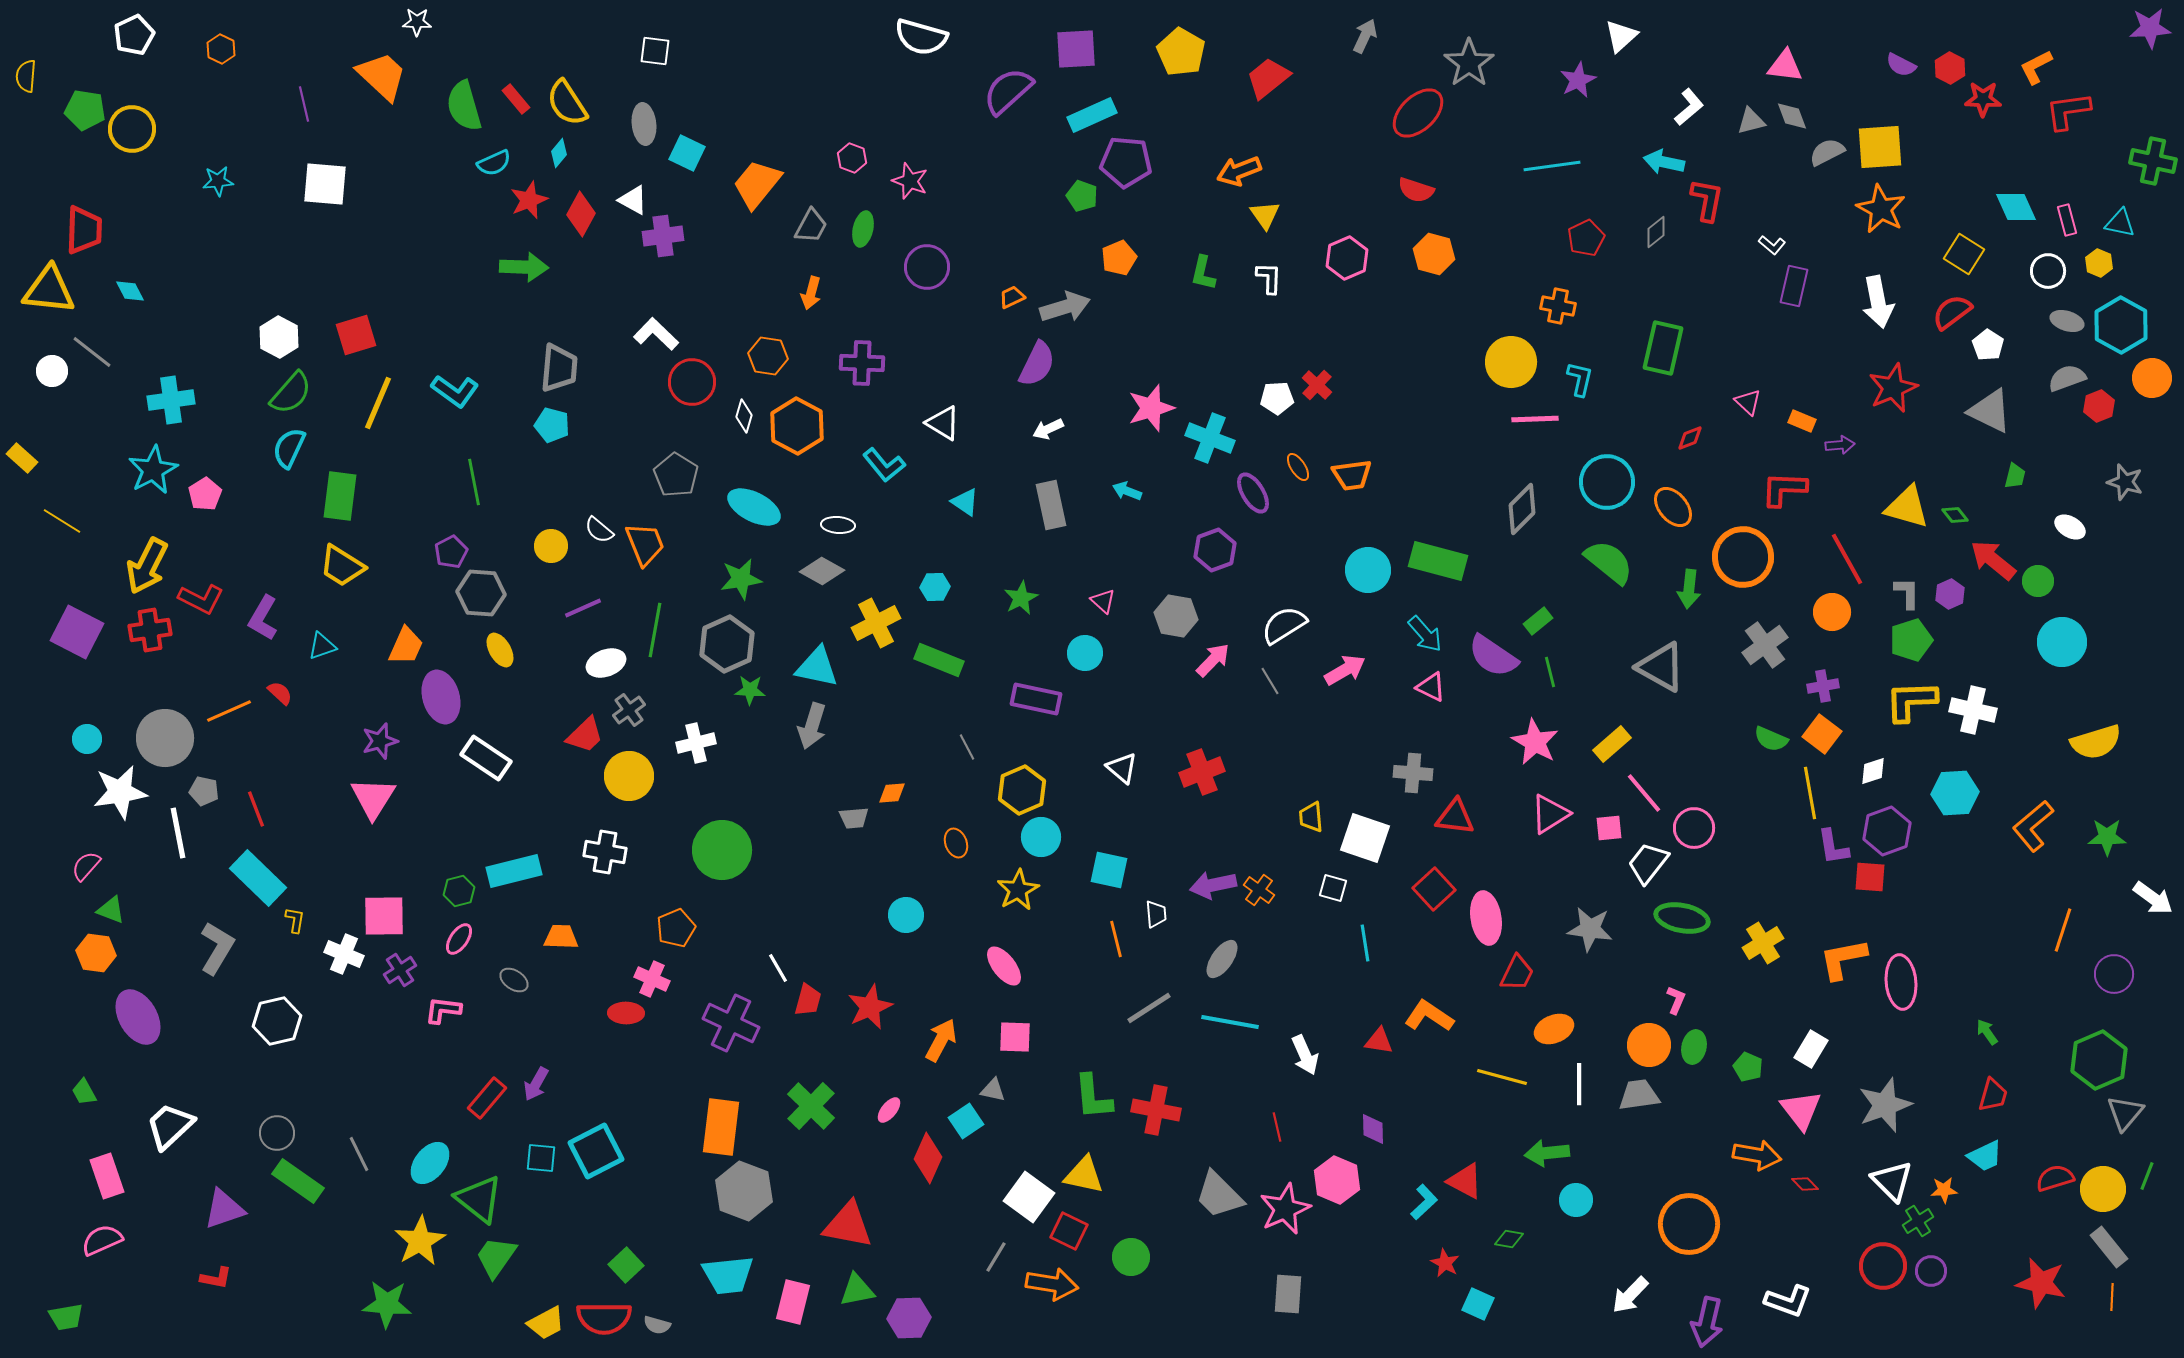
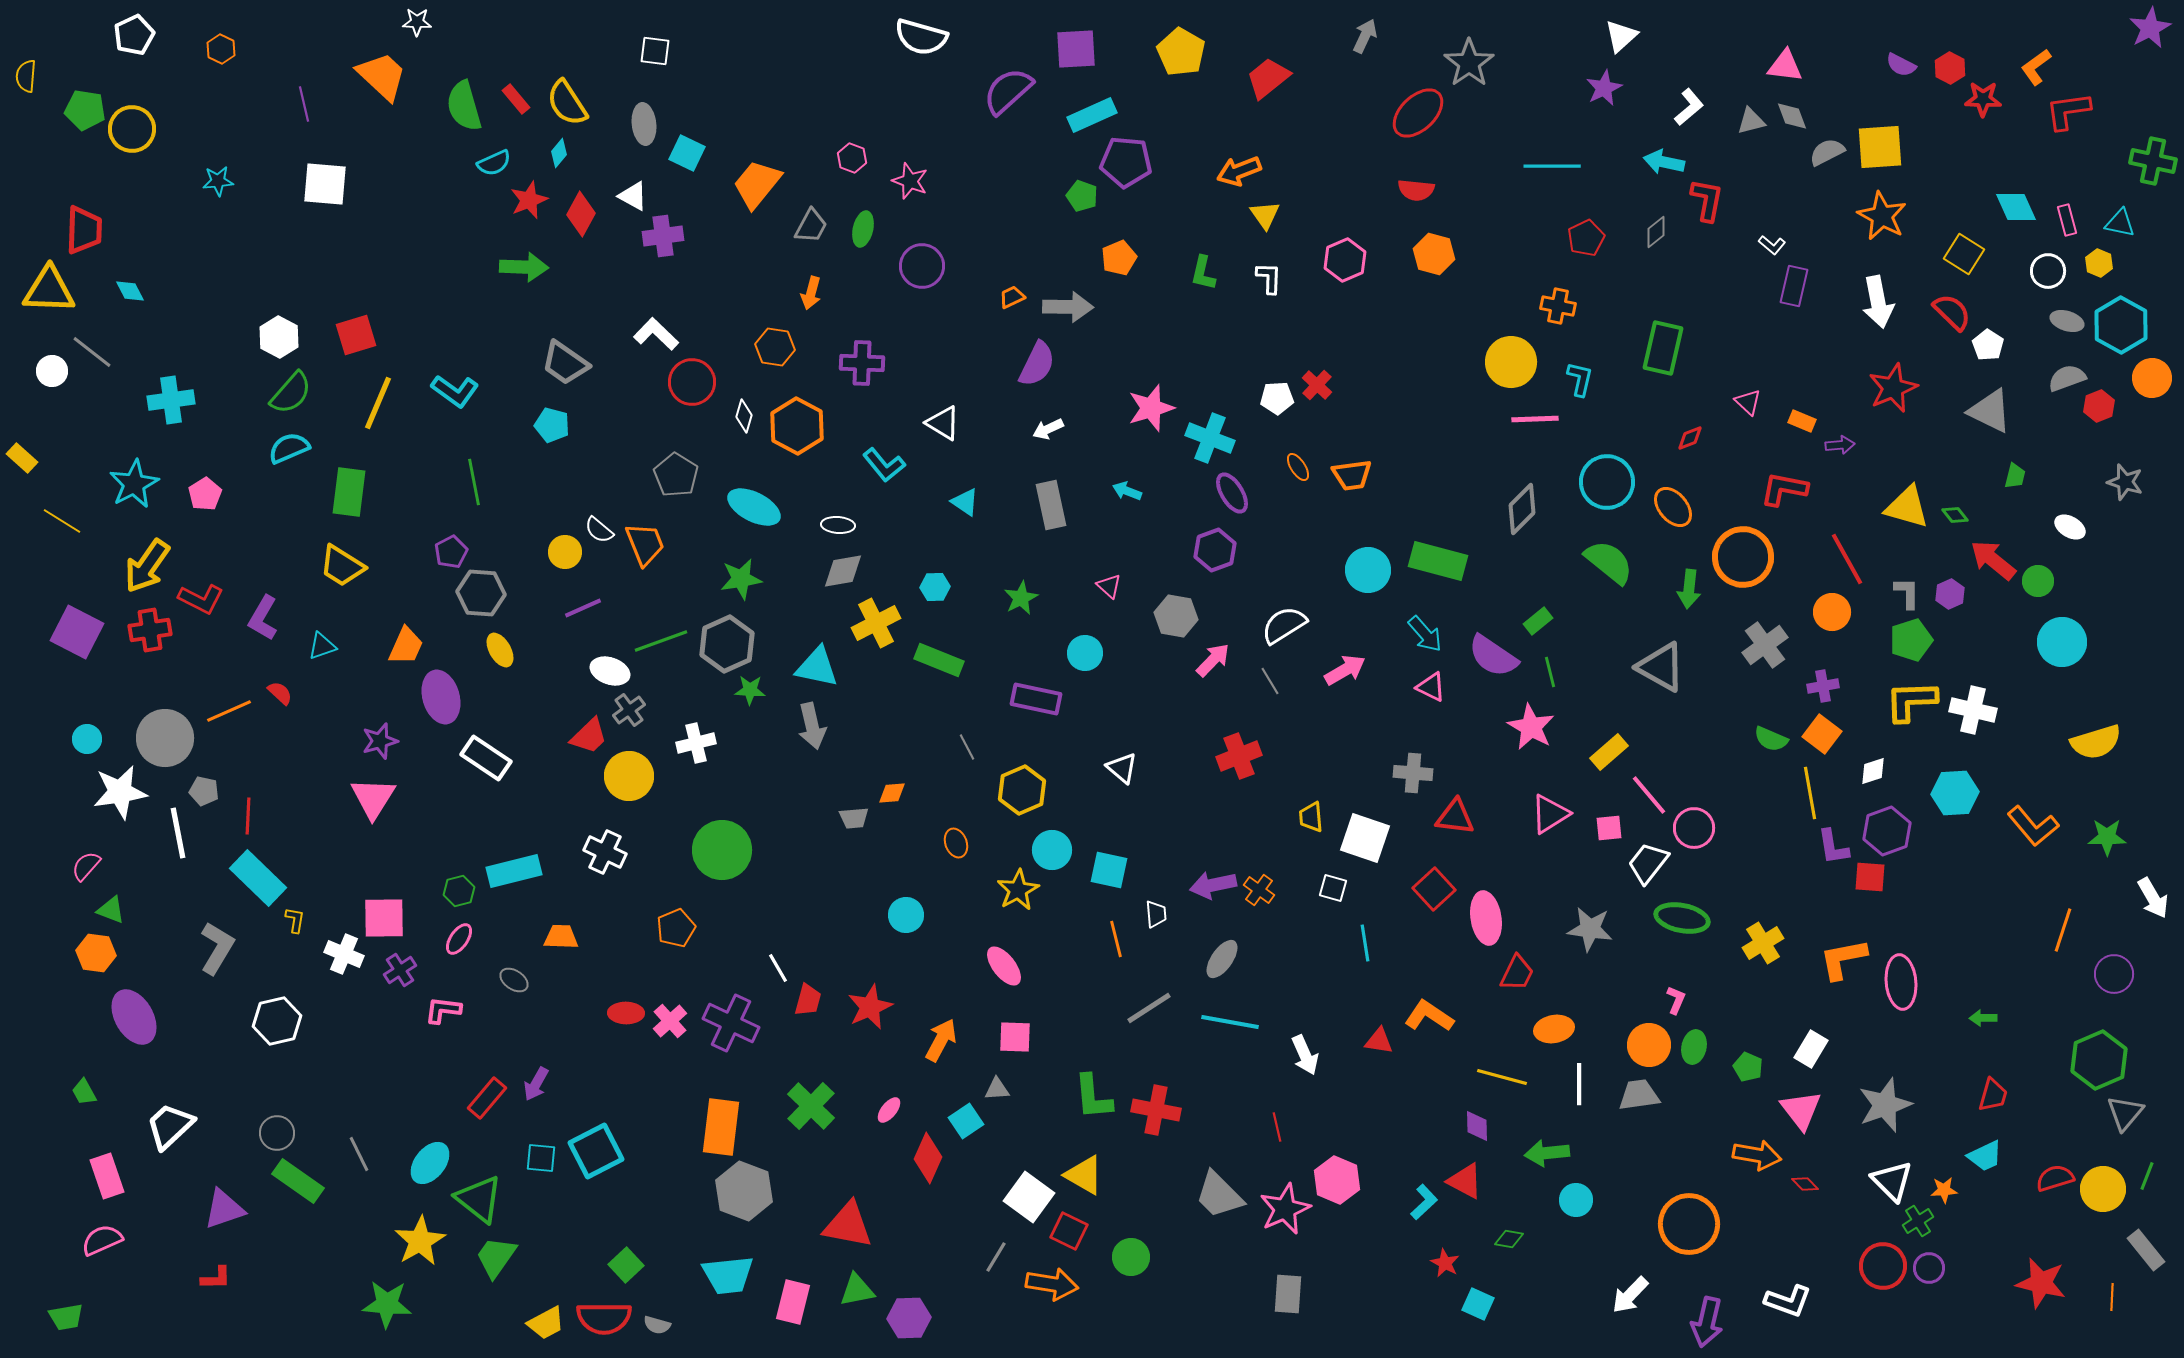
purple star at (2150, 28): rotated 24 degrees counterclockwise
orange L-shape at (2036, 67): rotated 9 degrees counterclockwise
purple star at (1578, 80): moved 26 px right, 8 px down
cyan line at (1552, 166): rotated 8 degrees clockwise
red semicircle at (1416, 190): rotated 12 degrees counterclockwise
white triangle at (633, 200): moved 4 px up
orange star at (1881, 209): moved 1 px right, 7 px down
pink hexagon at (1347, 258): moved 2 px left, 2 px down
purple circle at (927, 267): moved 5 px left, 1 px up
yellow triangle at (49, 290): rotated 4 degrees counterclockwise
gray arrow at (1065, 307): moved 3 px right; rotated 18 degrees clockwise
red semicircle at (1952, 312): rotated 81 degrees clockwise
orange hexagon at (768, 356): moved 7 px right, 9 px up
gray trapezoid at (559, 368): moved 6 px right, 5 px up; rotated 120 degrees clockwise
cyan semicircle at (289, 448): rotated 42 degrees clockwise
cyan star at (153, 470): moved 19 px left, 14 px down
red L-shape at (1784, 489): rotated 9 degrees clockwise
purple ellipse at (1253, 493): moved 21 px left
green rectangle at (340, 496): moved 9 px right, 4 px up
yellow circle at (551, 546): moved 14 px right, 6 px down
yellow arrow at (147, 566): rotated 8 degrees clockwise
gray diamond at (822, 571): moved 21 px right; rotated 39 degrees counterclockwise
pink triangle at (1103, 601): moved 6 px right, 15 px up
green line at (655, 630): moved 6 px right, 11 px down; rotated 60 degrees clockwise
white ellipse at (606, 663): moved 4 px right, 8 px down; rotated 39 degrees clockwise
gray arrow at (812, 726): rotated 30 degrees counterclockwise
red trapezoid at (585, 735): moved 4 px right, 1 px down
pink star at (1535, 742): moved 4 px left, 15 px up
yellow rectangle at (1612, 744): moved 3 px left, 8 px down
red cross at (1202, 772): moved 37 px right, 16 px up
pink line at (1644, 793): moved 5 px right, 2 px down
red line at (256, 809): moved 8 px left, 7 px down; rotated 24 degrees clockwise
orange L-shape at (2033, 826): rotated 90 degrees counterclockwise
cyan circle at (1041, 837): moved 11 px right, 13 px down
white cross at (605, 852): rotated 15 degrees clockwise
white arrow at (2153, 898): rotated 24 degrees clockwise
pink square at (384, 916): moved 2 px down
pink cross at (652, 979): moved 18 px right, 42 px down; rotated 24 degrees clockwise
purple ellipse at (138, 1017): moved 4 px left
orange ellipse at (1554, 1029): rotated 12 degrees clockwise
green arrow at (1987, 1032): moved 4 px left, 14 px up; rotated 56 degrees counterclockwise
gray triangle at (993, 1090): moved 4 px right, 1 px up; rotated 16 degrees counterclockwise
purple diamond at (1373, 1129): moved 104 px right, 3 px up
yellow triangle at (1084, 1175): rotated 18 degrees clockwise
gray rectangle at (2109, 1247): moved 37 px right, 3 px down
purple circle at (1931, 1271): moved 2 px left, 3 px up
red L-shape at (216, 1278): rotated 12 degrees counterclockwise
